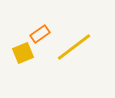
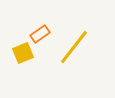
yellow line: rotated 15 degrees counterclockwise
